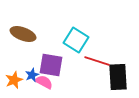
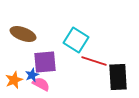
red line: moved 3 px left
purple square: moved 6 px left, 3 px up; rotated 15 degrees counterclockwise
pink semicircle: moved 3 px left, 2 px down
